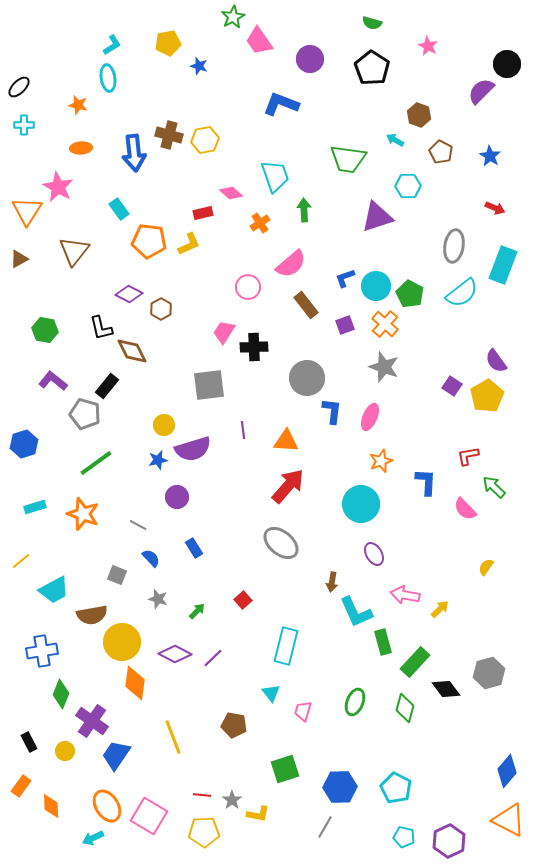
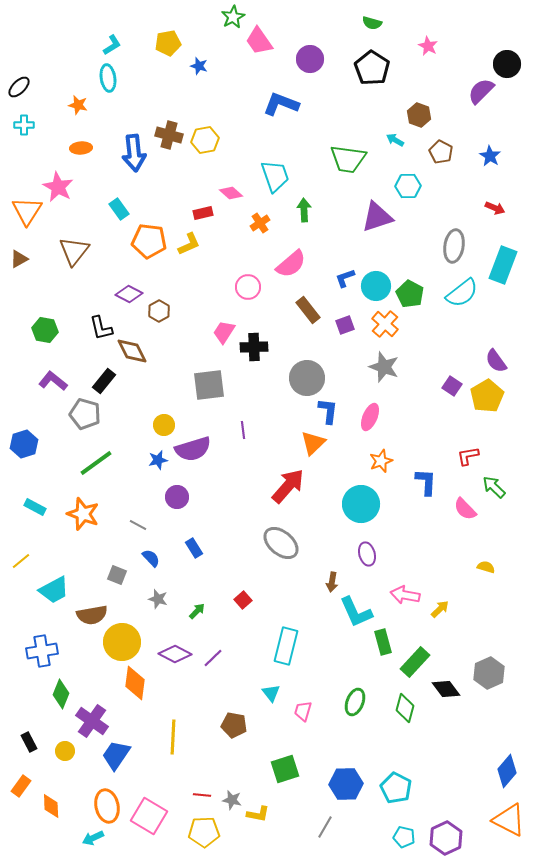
brown rectangle at (306, 305): moved 2 px right, 5 px down
brown hexagon at (161, 309): moved 2 px left, 2 px down
black rectangle at (107, 386): moved 3 px left, 5 px up
blue L-shape at (332, 411): moved 4 px left
orange triangle at (286, 441): moved 27 px right, 2 px down; rotated 48 degrees counterclockwise
cyan rectangle at (35, 507): rotated 45 degrees clockwise
purple ellipse at (374, 554): moved 7 px left; rotated 15 degrees clockwise
yellow semicircle at (486, 567): rotated 72 degrees clockwise
gray hexagon at (489, 673): rotated 8 degrees counterclockwise
yellow line at (173, 737): rotated 24 degrees clockwise
blue hexagon at (340, 787): moved 6 px right, 3 px up
gray star at (232, 800): rotated 24 degrees counterclockwise
orange ellipse at (107, 806): rotated 20 degrees clockwise
purple hexagon at (449, 841): moved 3 px left, 3 px up
